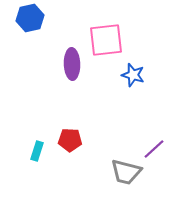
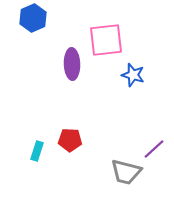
blue hexagon: moved 3 px right; rotated 12 degrees counterclockwise
